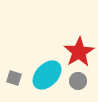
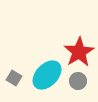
gray square: rotated 14 degrees clockwise
